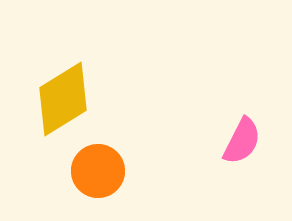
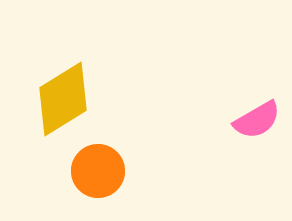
pink semicircle: moved 15 px right, 21 px up; rotated 33 degrees clockwise
